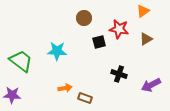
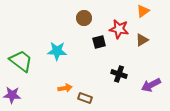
brown triangle: moved 4 px left, 1 px down
